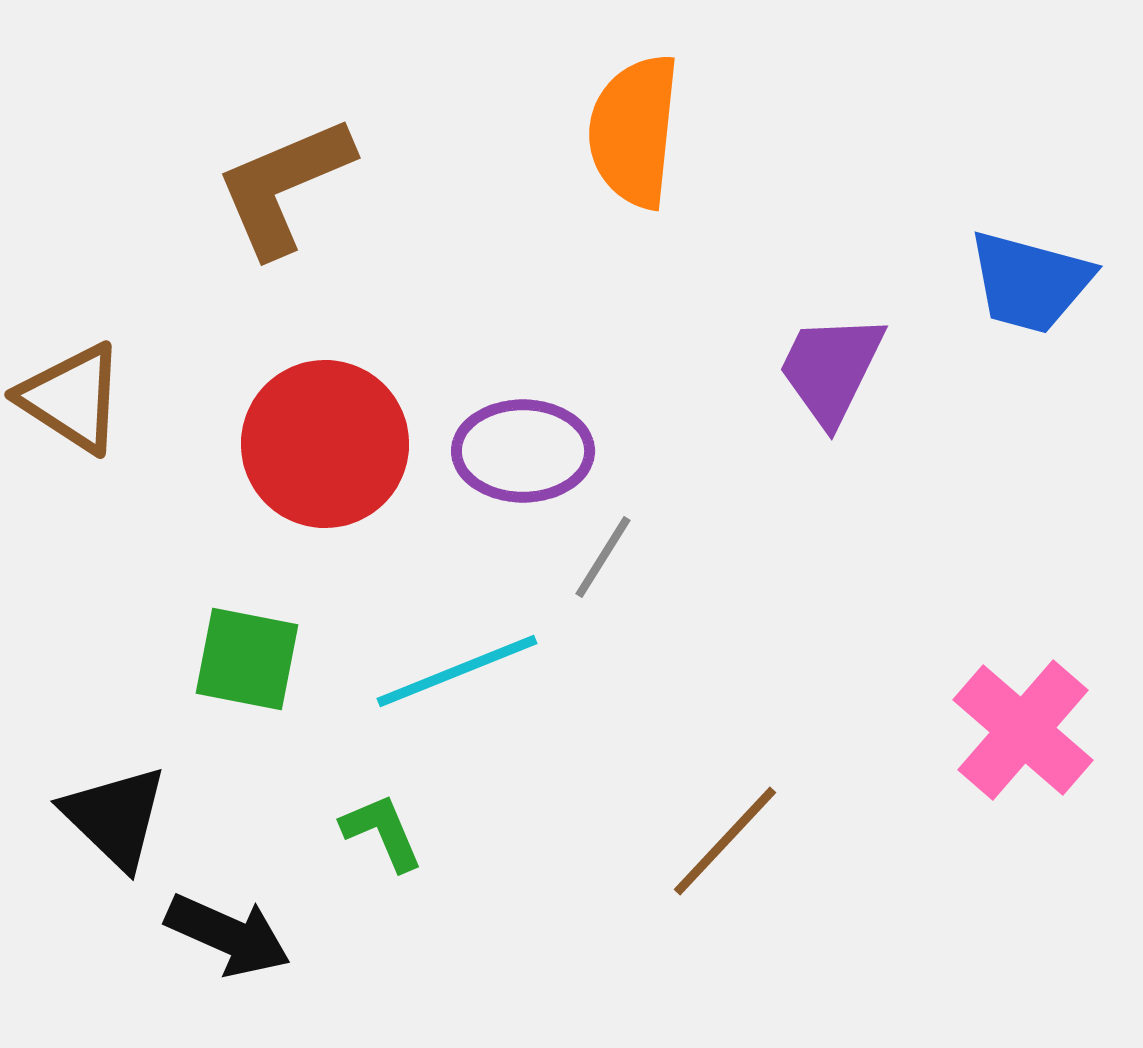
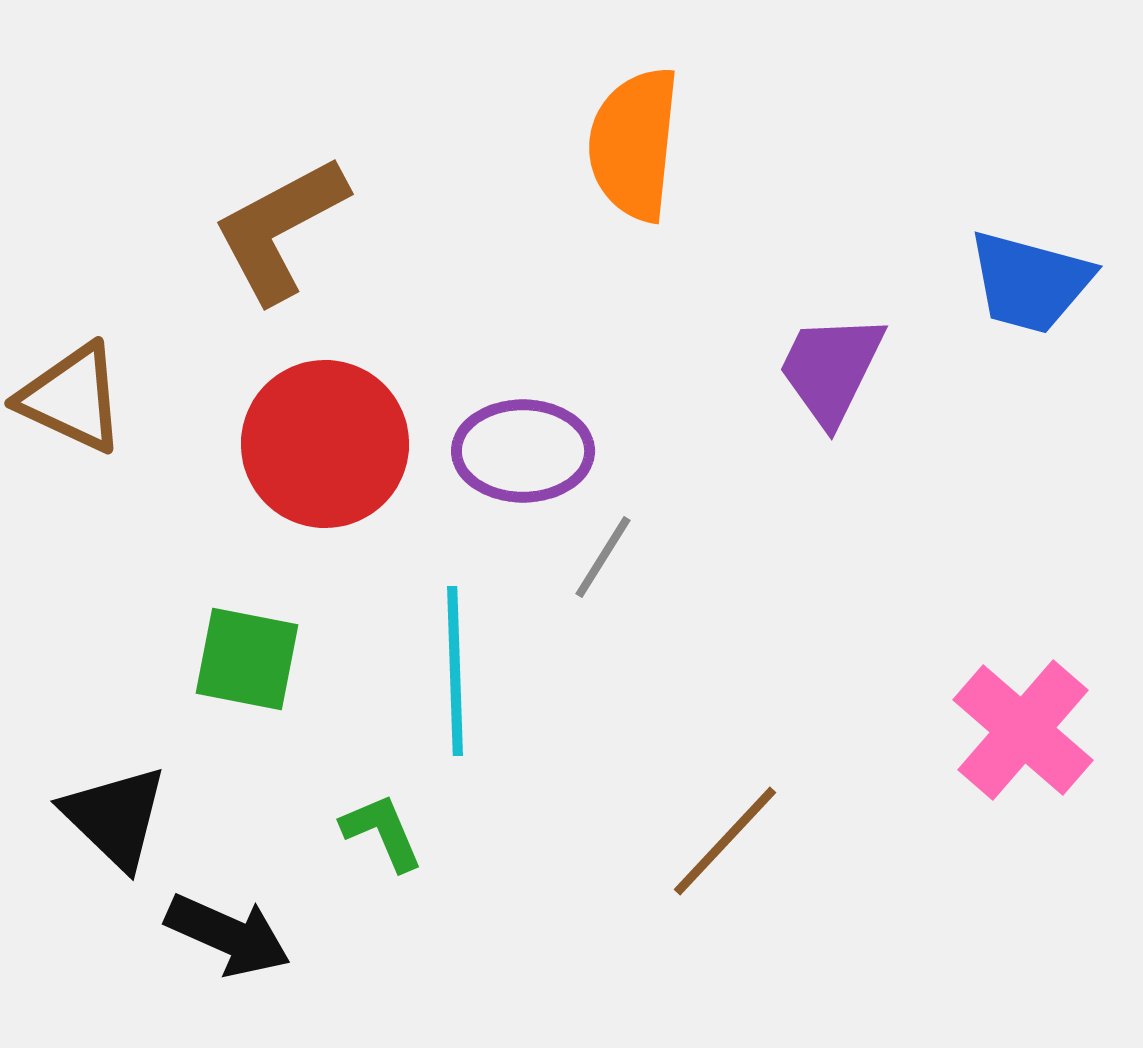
orange semicircle: moved 13 px down
brown L-shape: moved 4 px left, 43 px down; rotated 5 degrees counterclockwise
brown triangle: rotated 8 degrees counterclockwise
cyan line: moved 2 px left; rotated 70 degrees counterclockwise
